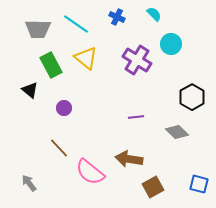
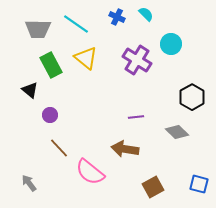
cyan semicircle: moved 8 px left
purple circle: moved 14 px left, 7 px down
brown arrow: moved 4 px left, 10 px up
